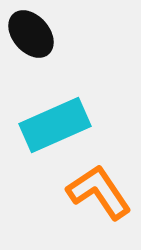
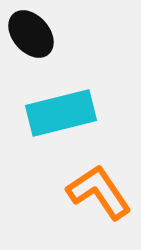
cyan rectangle: moved 6 px right, 12 px up; rotated 10 degrees clockwise
